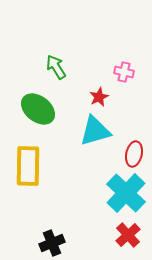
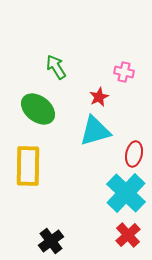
black cross: moved 1 px left, 2 px up; rotated 15 degrees counterclockwise
